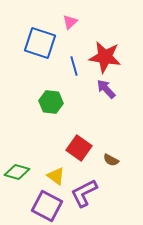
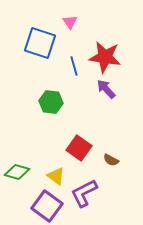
pink triangle: rotated 21 degrees counterclockwise
purple square: rotated 8 degrees clockwise
